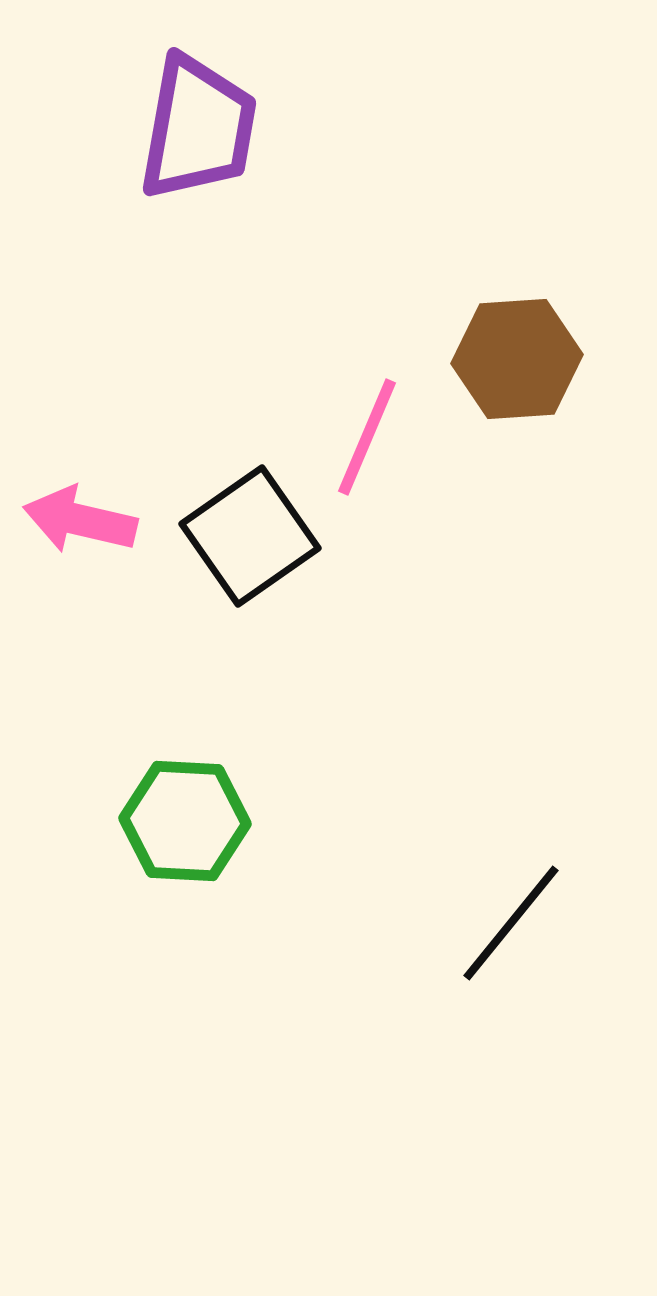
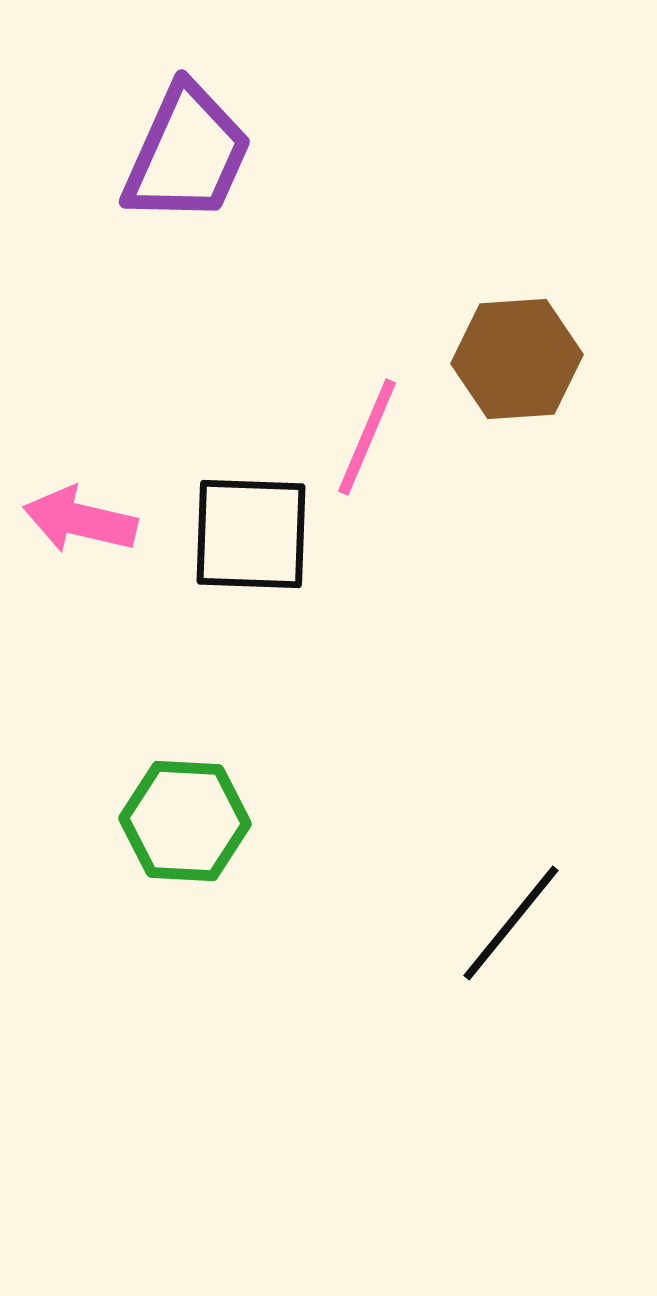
purple trapezoid: moved 11 px left, 26 px down; rotated 14 degrees clockwise
black square: moved 1 px right, 2 px up; rotated 37 degrees clockwise
